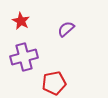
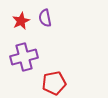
red star: rotated 18 degrees clockwise
purple semicircle: moved 21 px left, 11 px up; rotated 60 degrees counterclockwise
